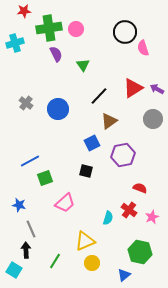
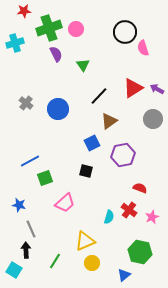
green cross: rotated 10 degrees counterclockwise
cyan semicircle: moved 1 px right, 1 px up
